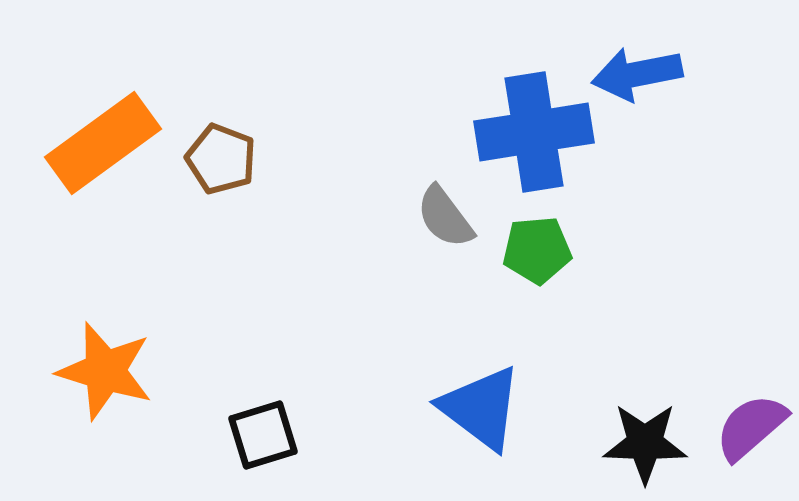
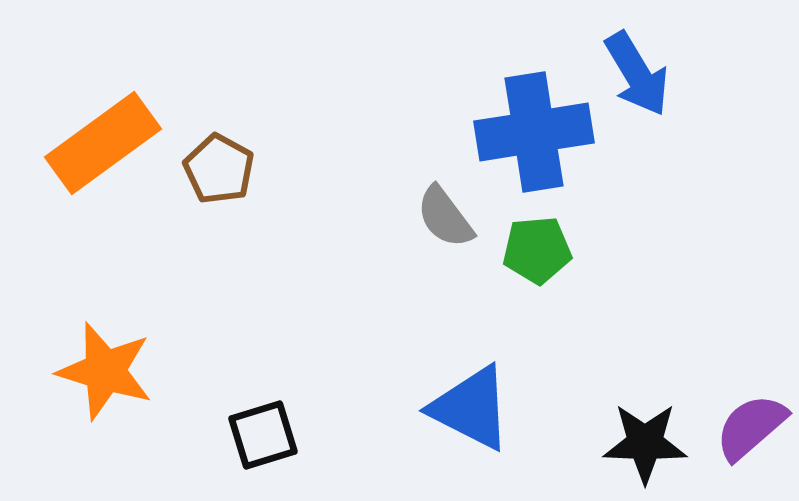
blue arrow: rotated 110 degrees counterclockwise
brown pentagon: moved 2 px left, 10 px down; rotated 8 degrees clockwise
blue triangle: moved 10 px left; rotated 10 degrees counterclockwise
